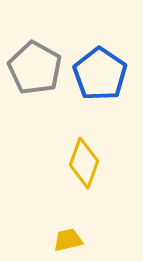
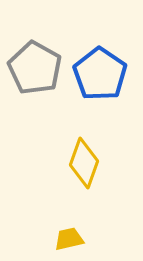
yellow trapezoid: moved 1 px right, 1 px up
